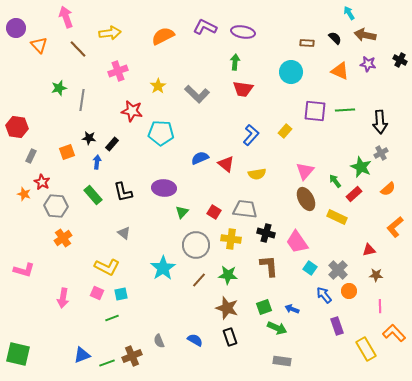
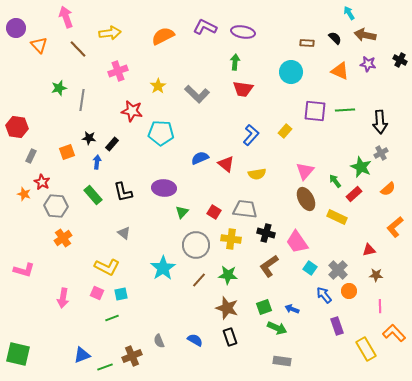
brown L-shape at (269, 266): rotated 120 degrees counterclockwise
green line at (107, 363): moved 2 px left, 4 px down
